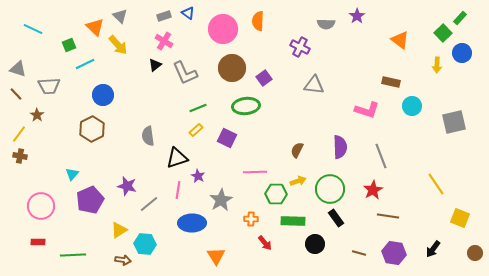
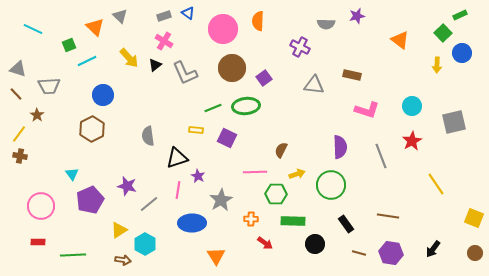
purple star at (357, 16): rotated 21 degrees clockwise
green rectangle at (460, 18): moved 3 px up; rotated 24 degrees clockwise
yellow arrow at (118, 45): moved 11 px right, 13 px down
cyan line at (85, 64): moved 2 px right, 3 px up
brown rectangle at (391, 82): moved 39 px left, 7 px up
green line at (198, 108): moved 15 px right
yellow rectangle at (196, 130): rotated 48 degrees clockwise
brown semicircle at (297, 150): moved 16 px left
cyan triangle at (72, 174): rotated 16 degrees counterclockwise
yellow arrow at (298, 181): moved 1 px left, 7 px up
green circle at (330, 189): moved 1 px right, 4 px up
red star at (373, 190): moved 39 px right, 49 px up
black rectangle at (336, 218): moved 10 px right, 6 px down
yellow square at (460, 218): moved 14 px right
red arrow at (265, 243): rotated 14 degrees counterclockwise
cyan hexagon at (145, 244): rotated 25 degrees clockwise
purple hexagon at (394, 253): moved 3 px left
